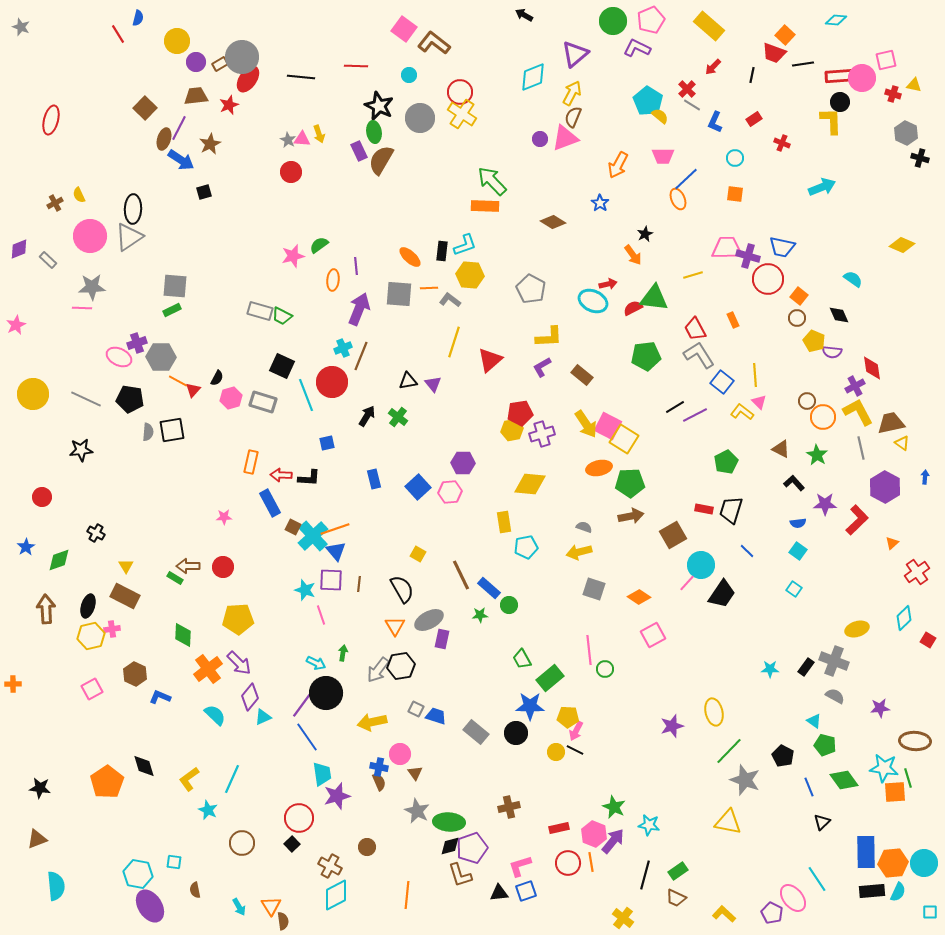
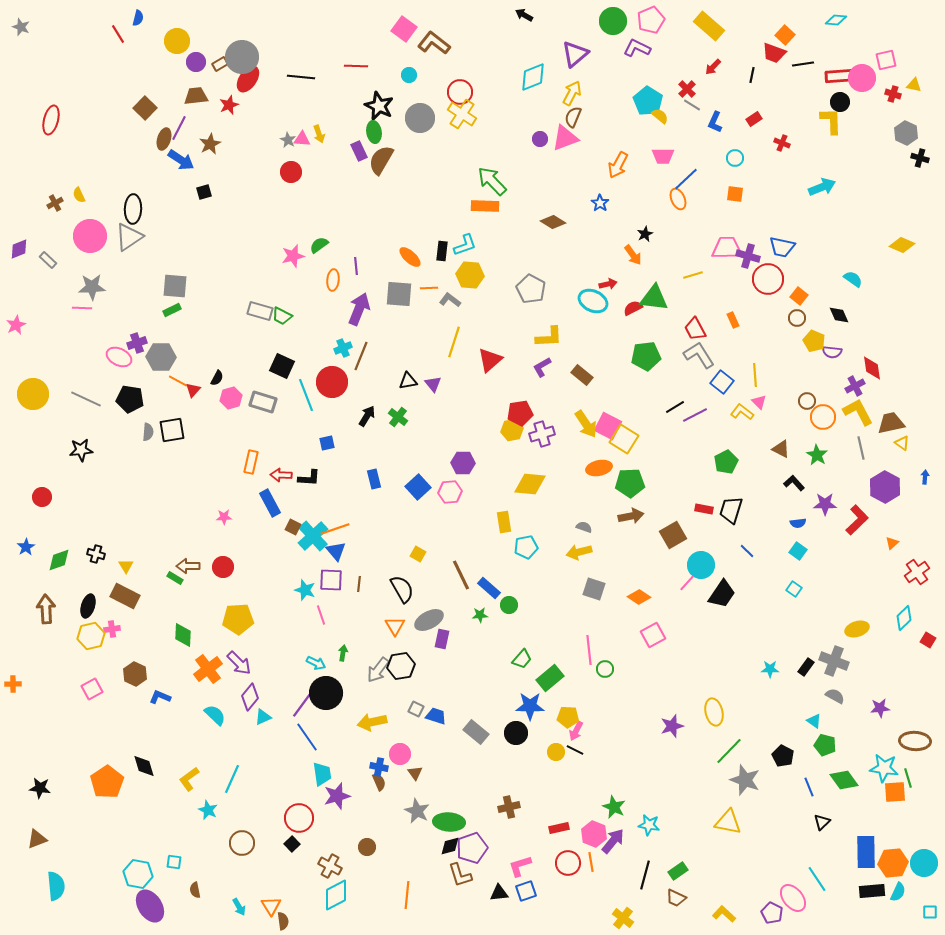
black cross at (96, 533): moved 21 px down; rotated 12 degrees counterclockwise
green trapezoid at (522, 659): rotated 110 degrees counterclockwise
